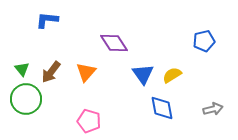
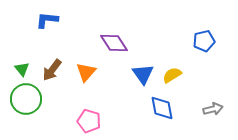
brown arrow: moved 1 px right, 2 px up
